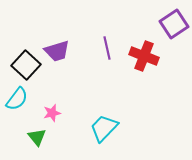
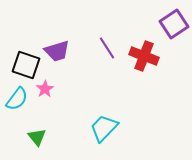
purple line: rotated 20 degrees counterclockwise
black square: rotated 24 degrees counterclockwise
pink star: moved 7 px left, 24 px up; rotated 18 degrees counterclockwise
